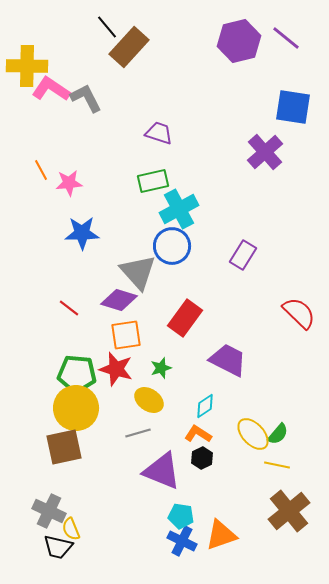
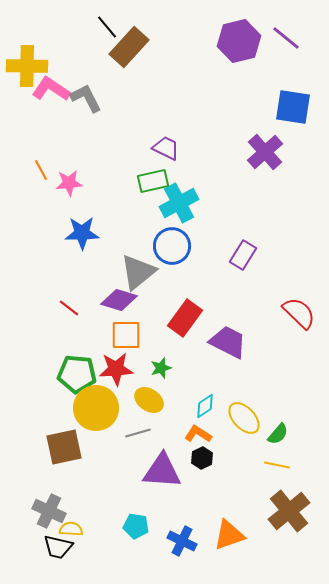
purple trapezoid at (159, 133): moved 7 px right, 15 px down; rotated 8 degrees clockwise
cyan cross at (179, 209): moved 6 px up
gray triangle at (138, 272): rotated 33 degrees clockwise
orange square at (126, 335): rotated 8 degrees clockwise
purple trapezoid at (228, 360): moved 18 px up
red star at (116, 369): rotated 20 degrees counterclockwise
yellow circle at (76, 408): moved 20 px right
yellow ellipse at (253, 434): moved 9 px left, 16 px up
purple triangle at (162, 471): rotated 18 degrees counterclockwise
cyan pentagon at (181, 516): moved 45 px left, 10 px down
yellow semicircle at (71, 529): rotated 115 degrees clockwise
orange triangle at (221, 535): moved 8 px right
